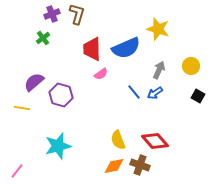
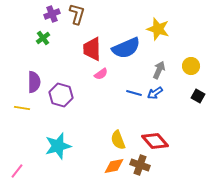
purple semicircle: rotated 130 degrees clockwise
blue line: moved 1 px down; rotated 35 degrees counterclockwise
